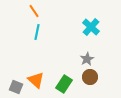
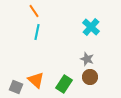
gray star: rotated 24 degrees counterclockwise
